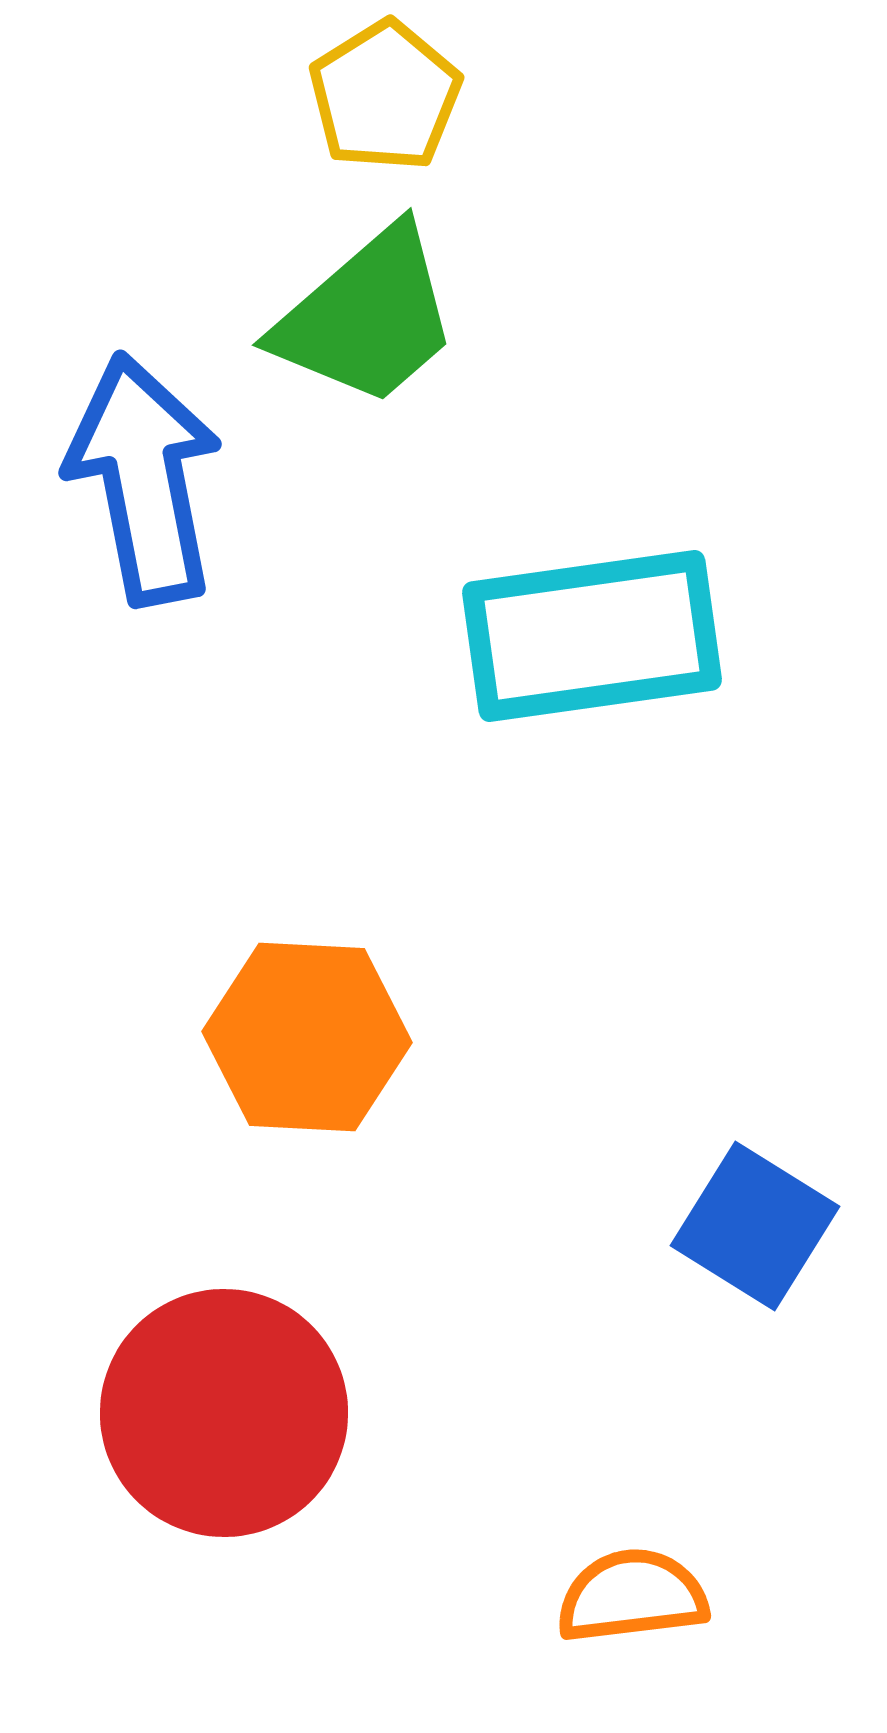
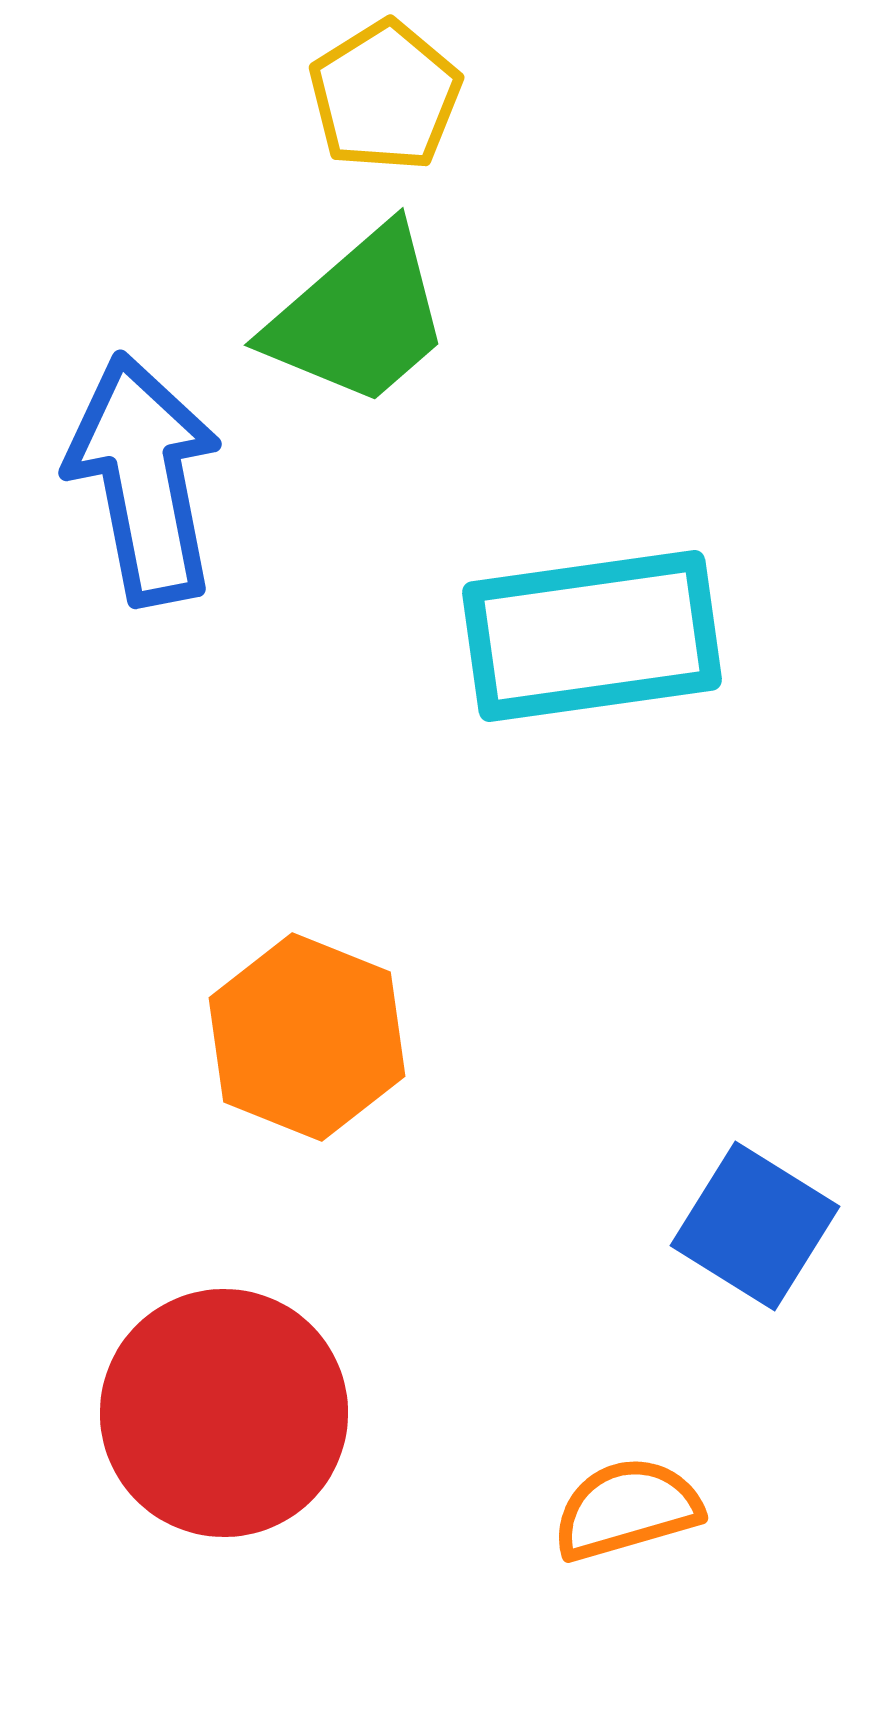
green trapezoid: moved 8 px left
orange hexagon: rotated 19 degrees clockwise
orange semicircle: moved 5 px left, 87 px up; rotated 9 degrees counterclockwise
